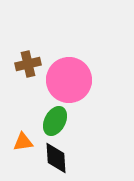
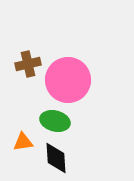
pink circle: moved 1 px left
green ellipse: rotated 76 degrees clockwise
